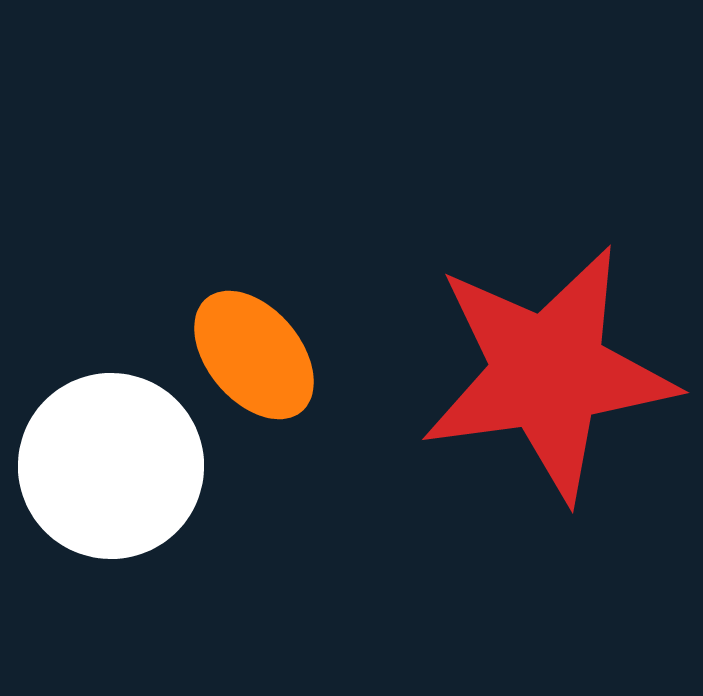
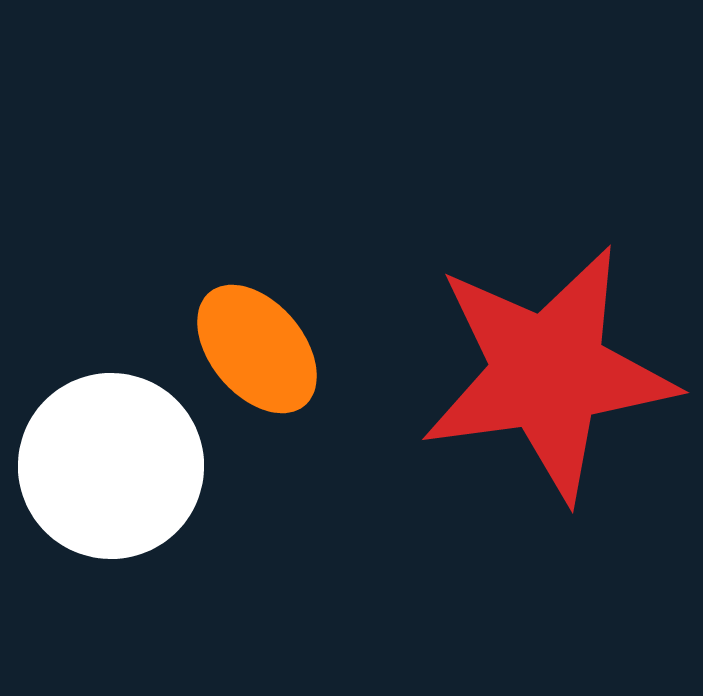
orange ellipse: moved 3 px right, 6 px up
